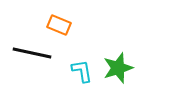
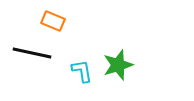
orange rectangle: moved 6 px left, 4 px up
green star: moved 3 px up
